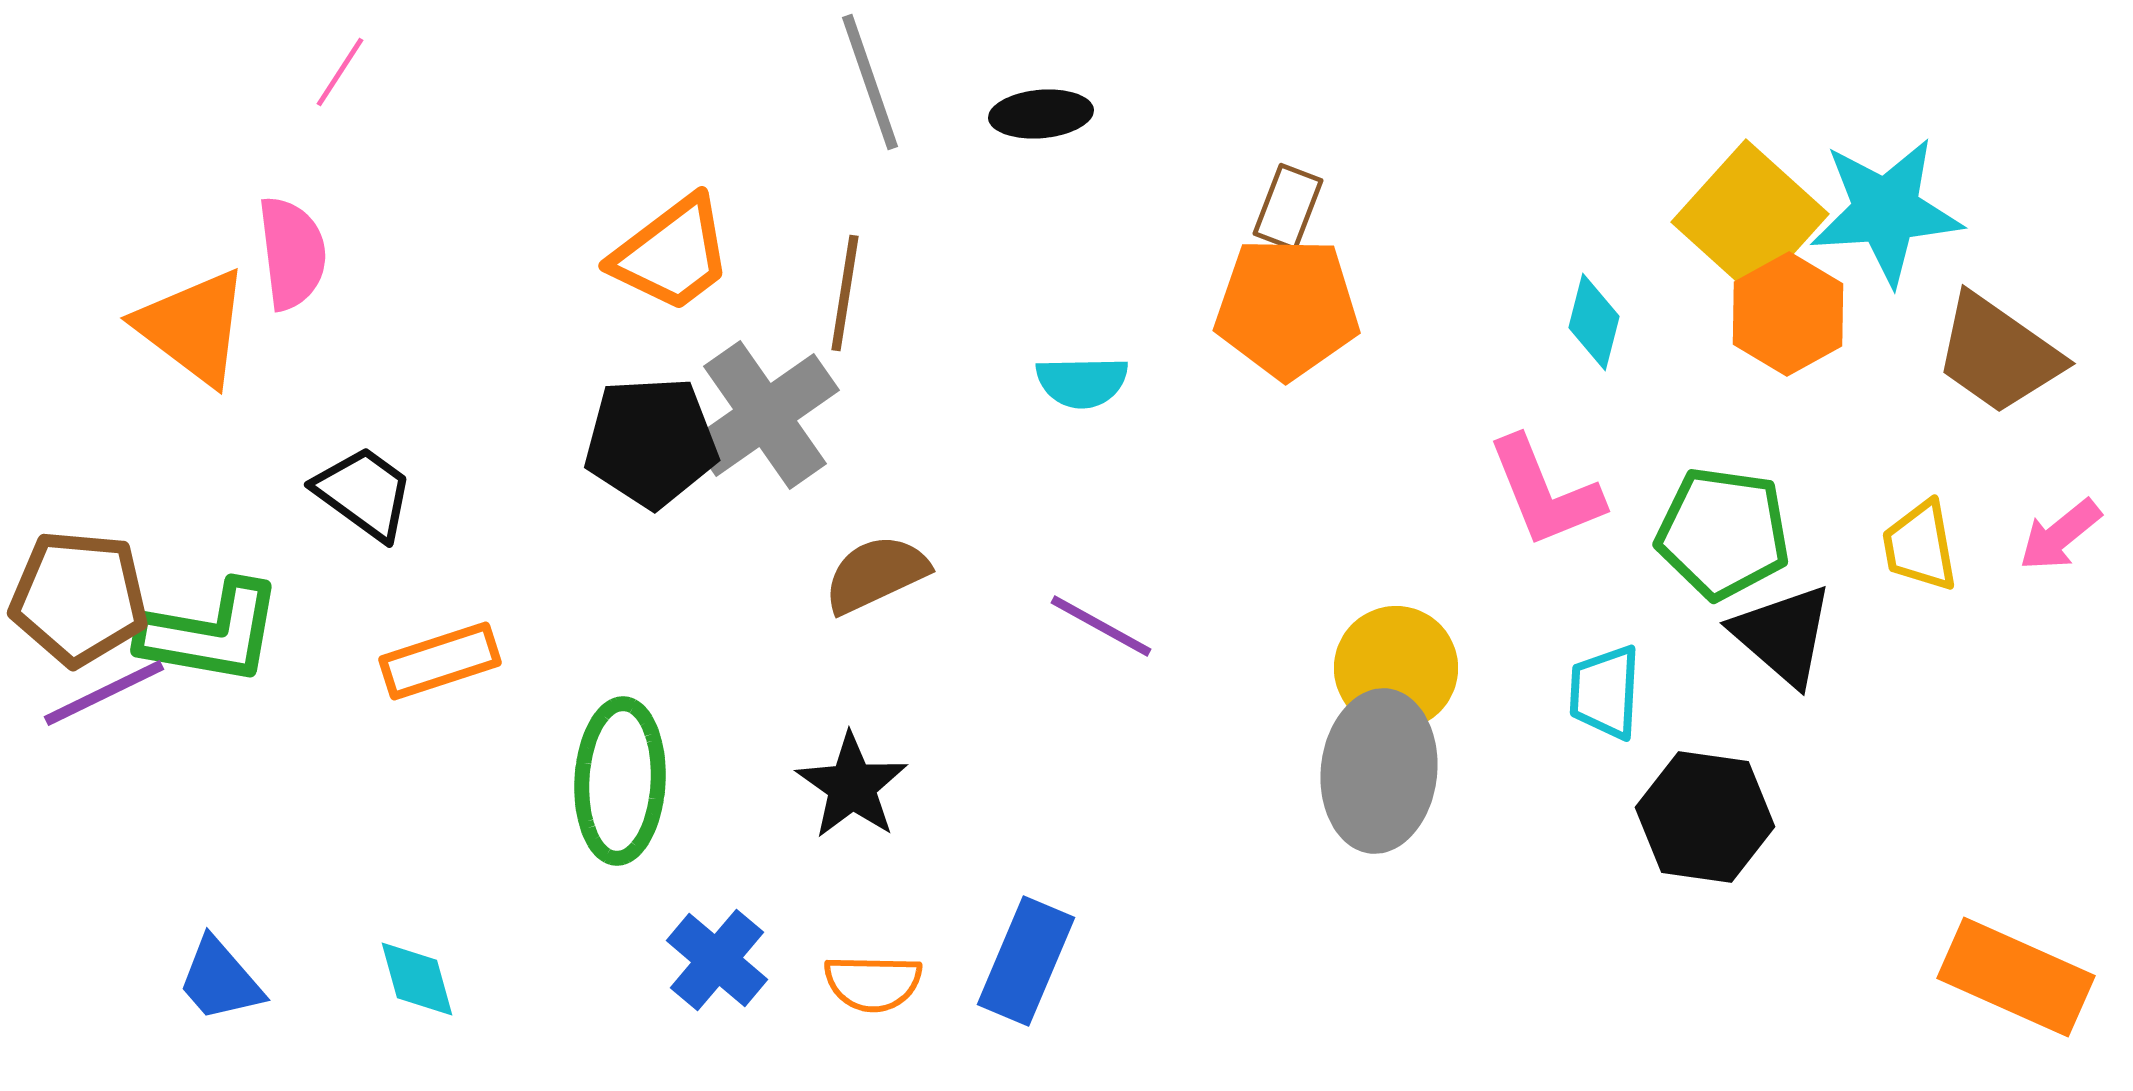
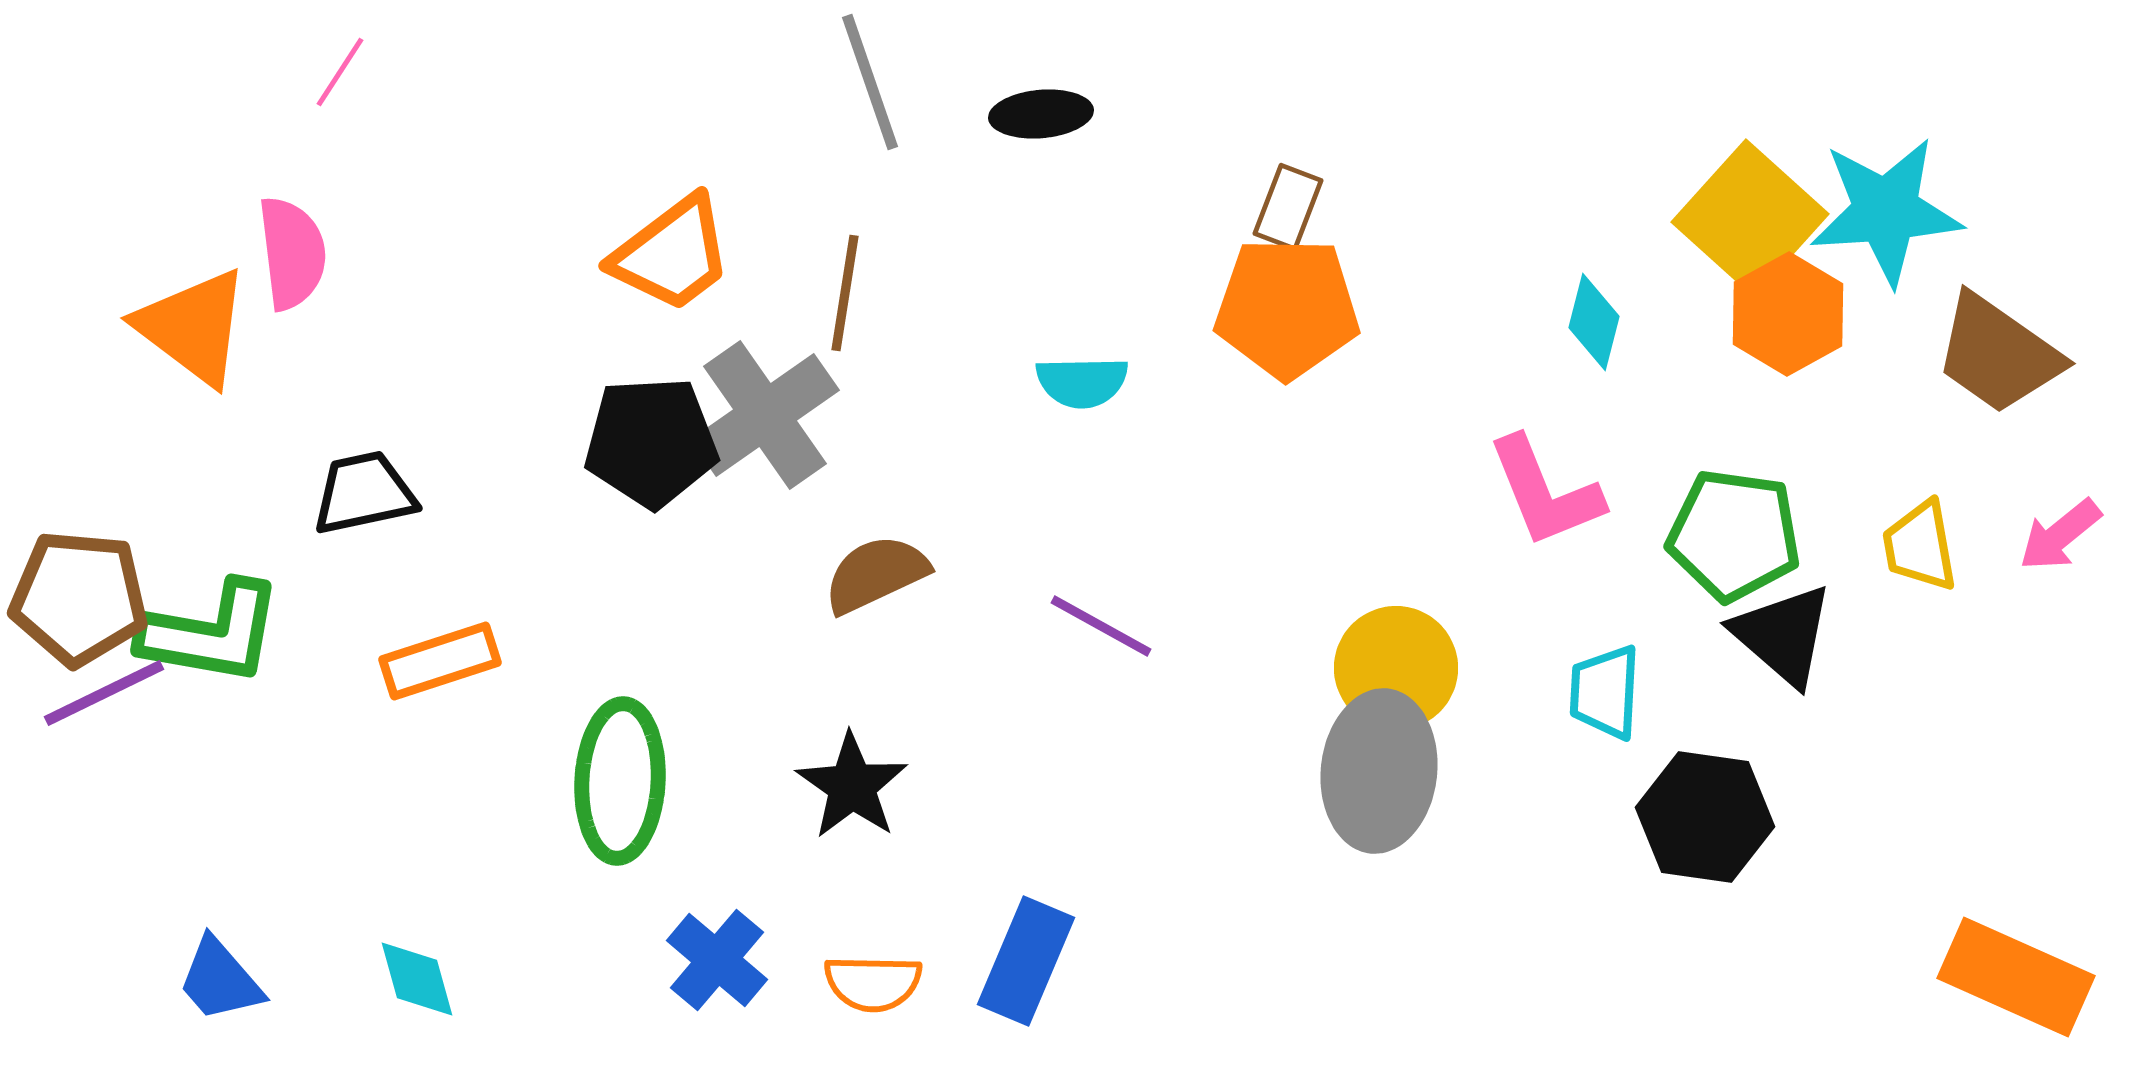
black trapezoid at (364, 493): rotated 48 degrees counterclockwise
green pentagon at (1723, 533): moved 11 px right, 2 px down
